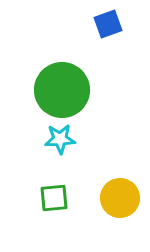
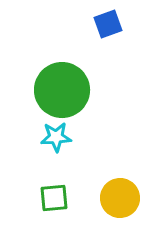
cyan star: moved 4 px left, 2 px up
